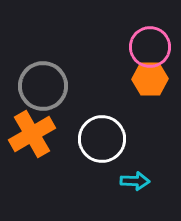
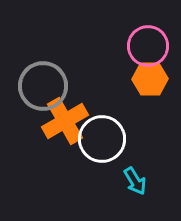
pink circle: moved 2 px left, 1 px up
orange cross: moved 33 px right, 13 px up
cyan arrow: rotated 56 degrees clockwise
